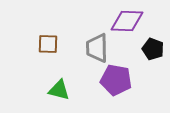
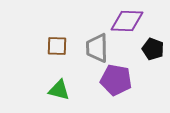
brown square: moved 9 px right, 2 px down
